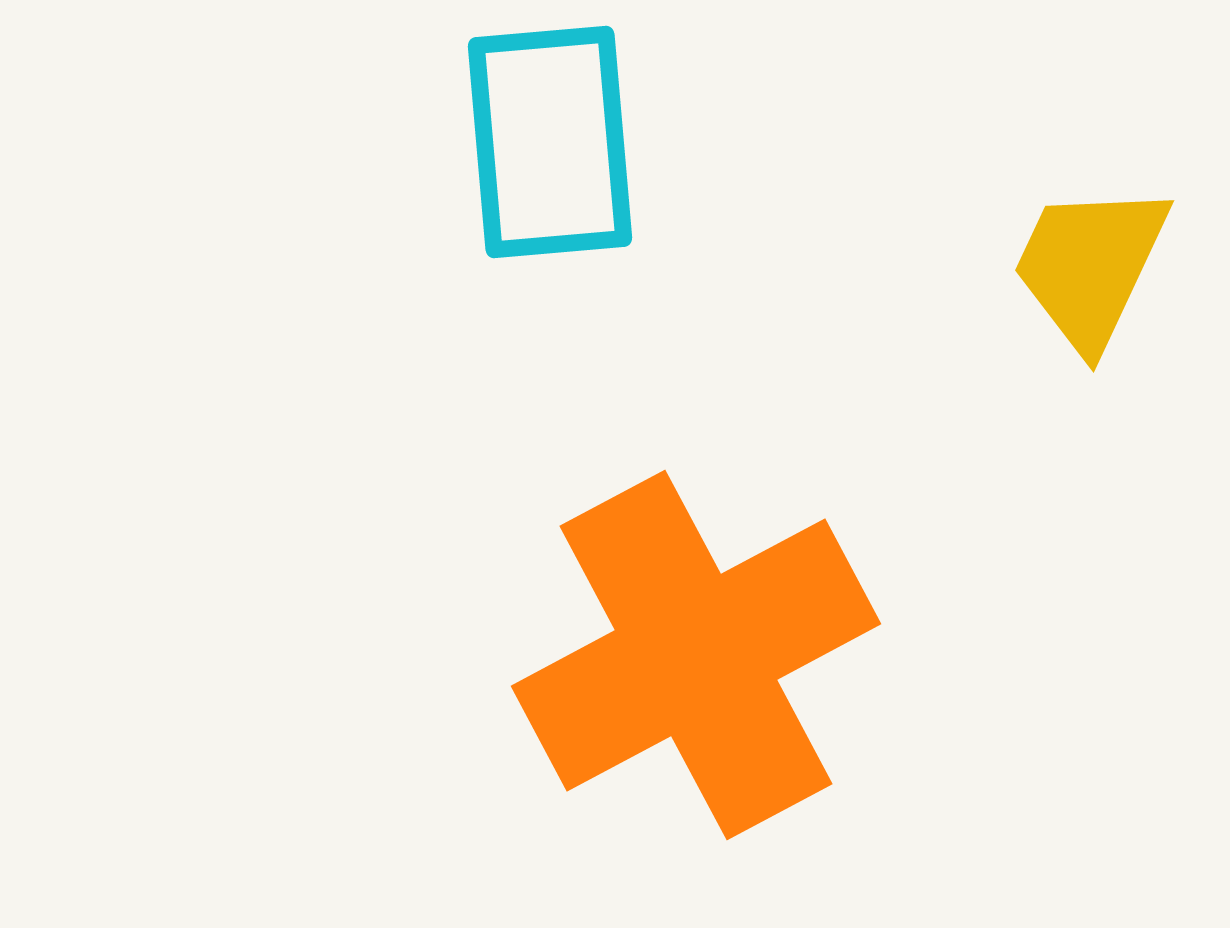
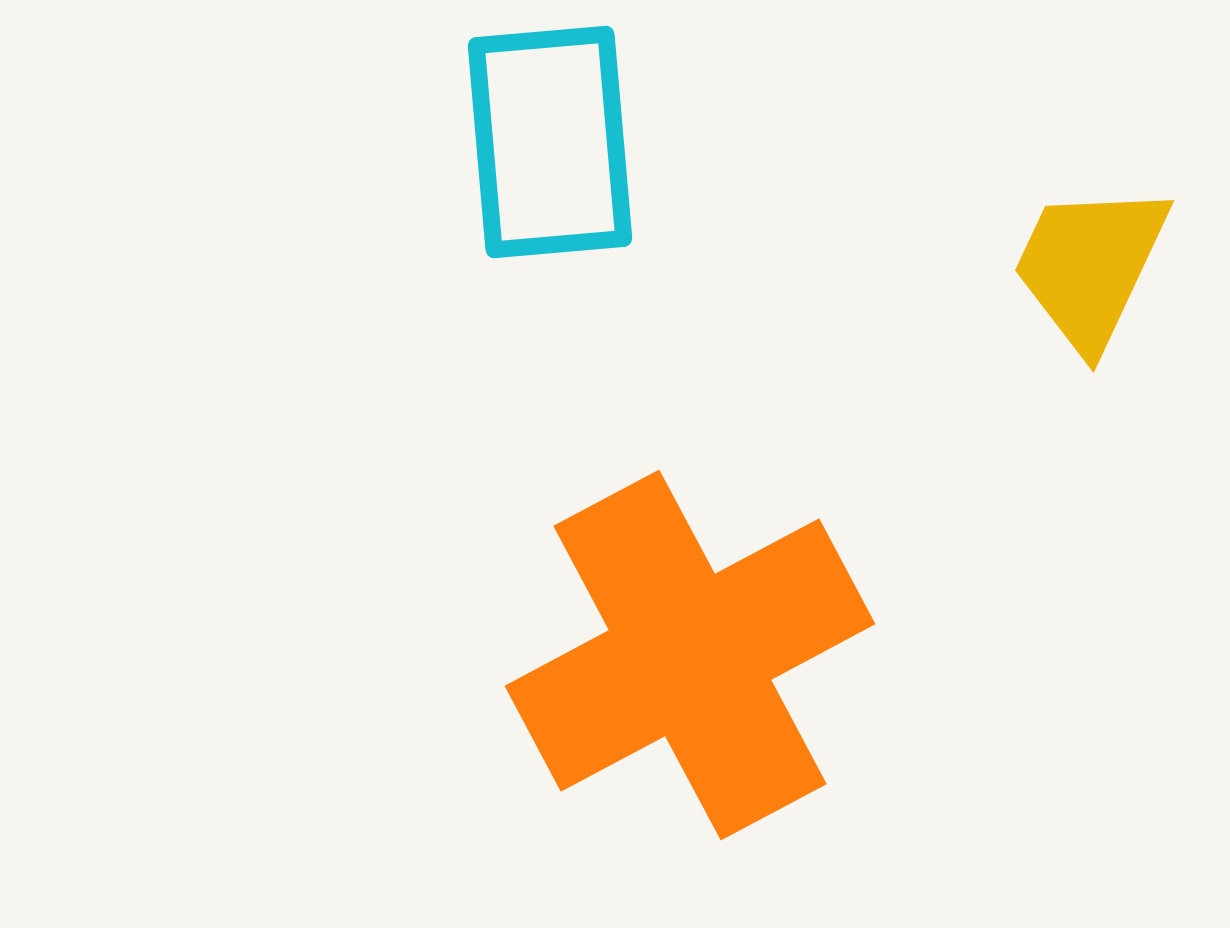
orange cross: moved 6 px left
